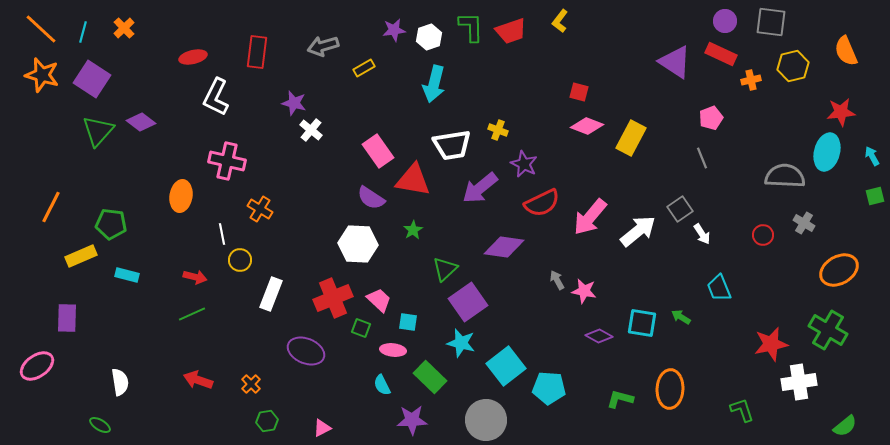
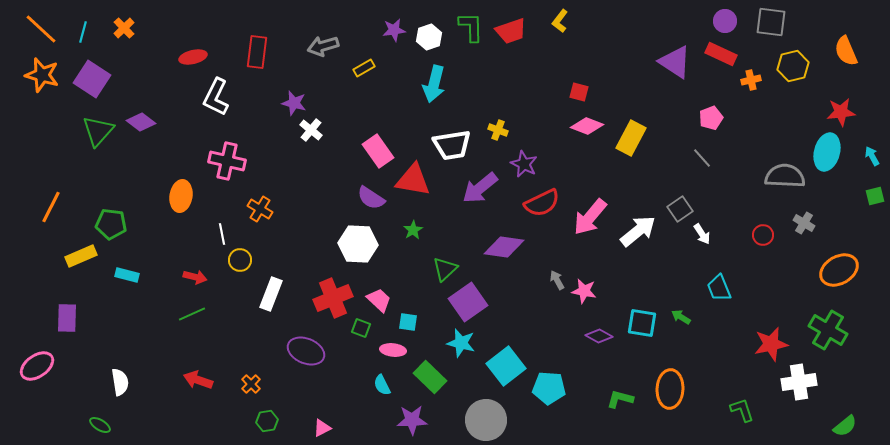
gray line at (702, 158): rotated 20 degrees counterclockwise
